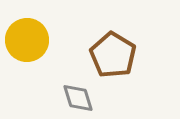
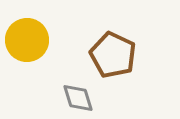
brown pentagon: rotated 6 degrees counterclockwise
